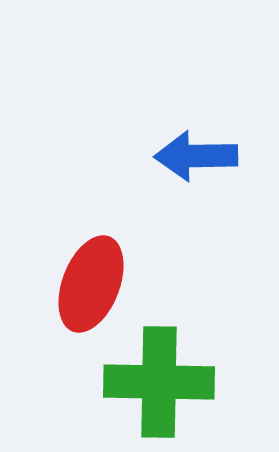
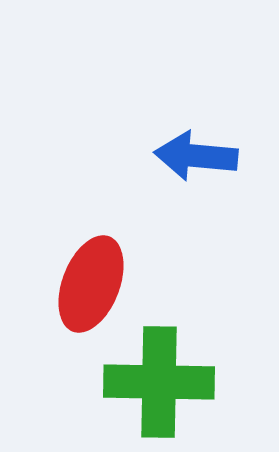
blue arrow: rotated 6 degrees clockwise
